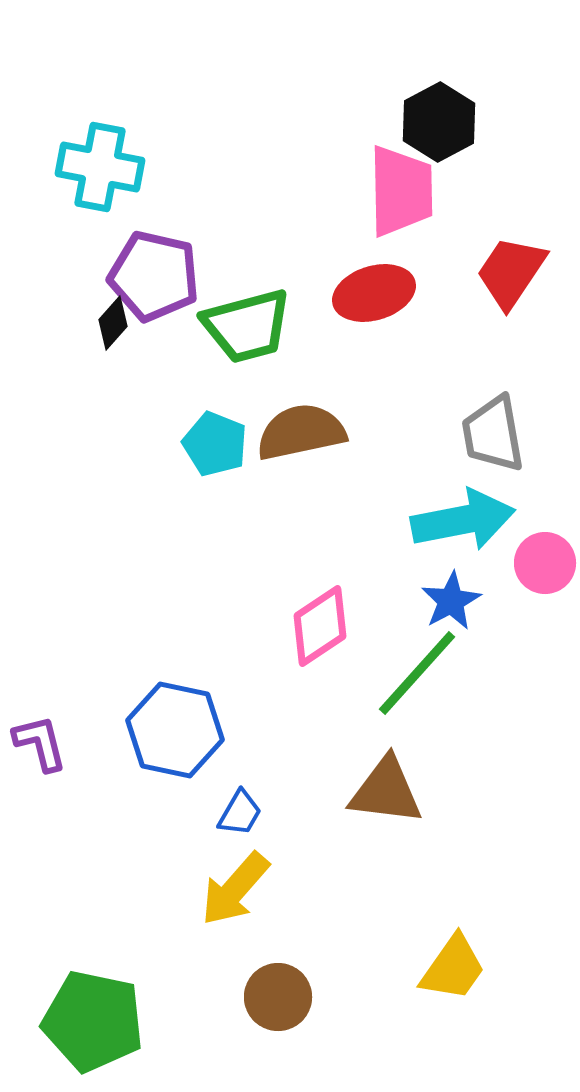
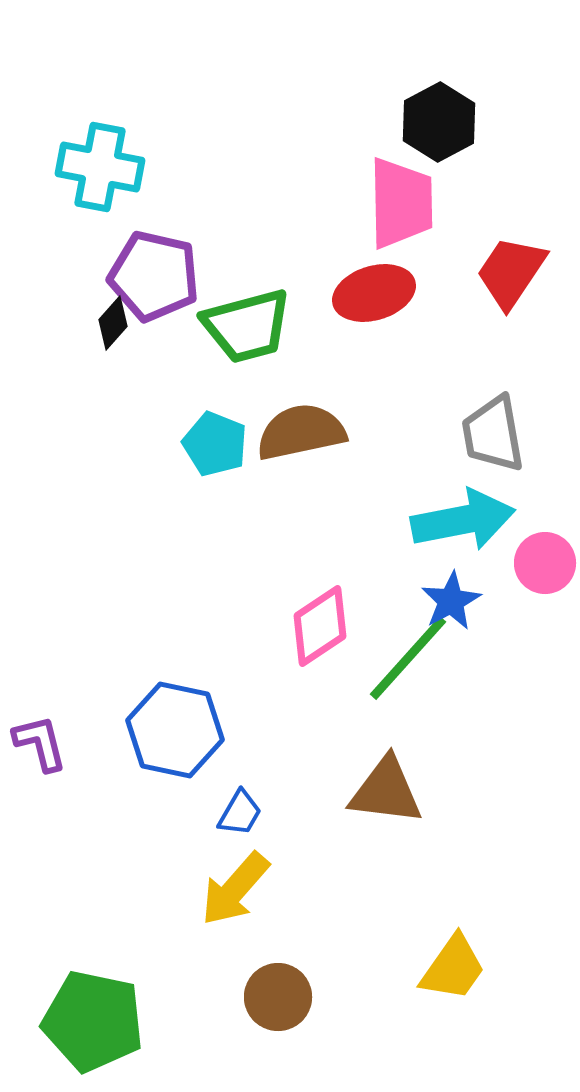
pink trapezoid: moved 12 px down
green line: moved 9 px left, 15 px up
